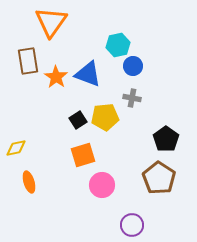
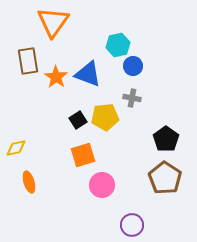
orange triangle: moved 2 px right
brown pentagon: moved 6 px right
